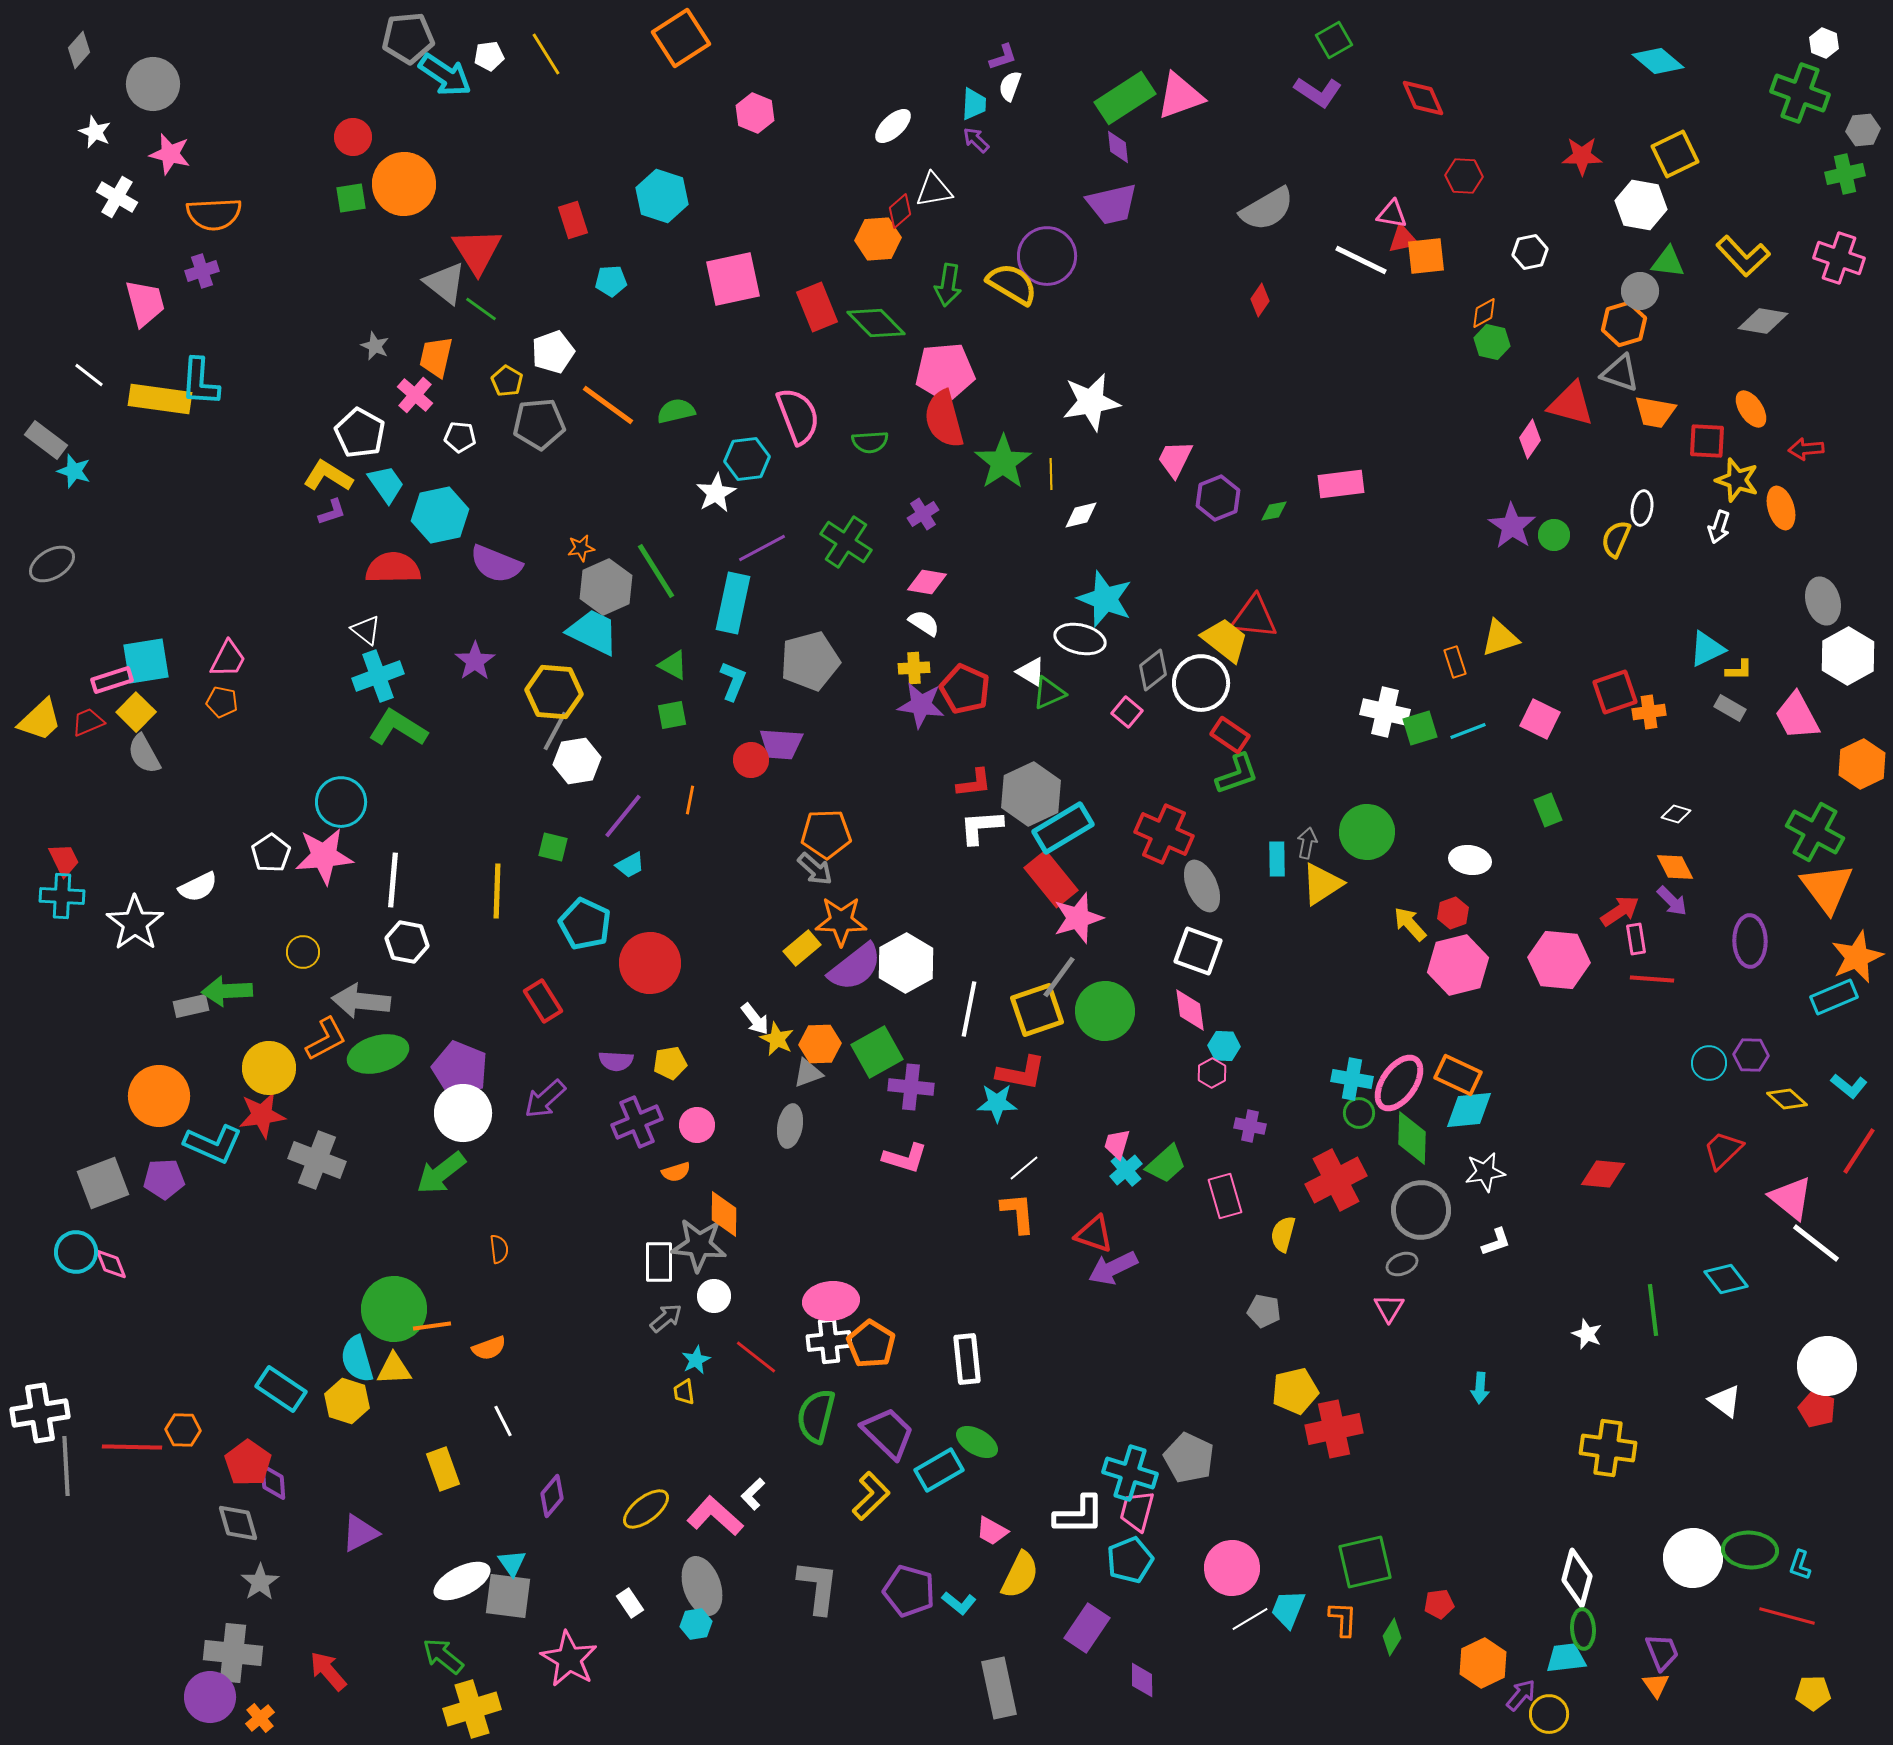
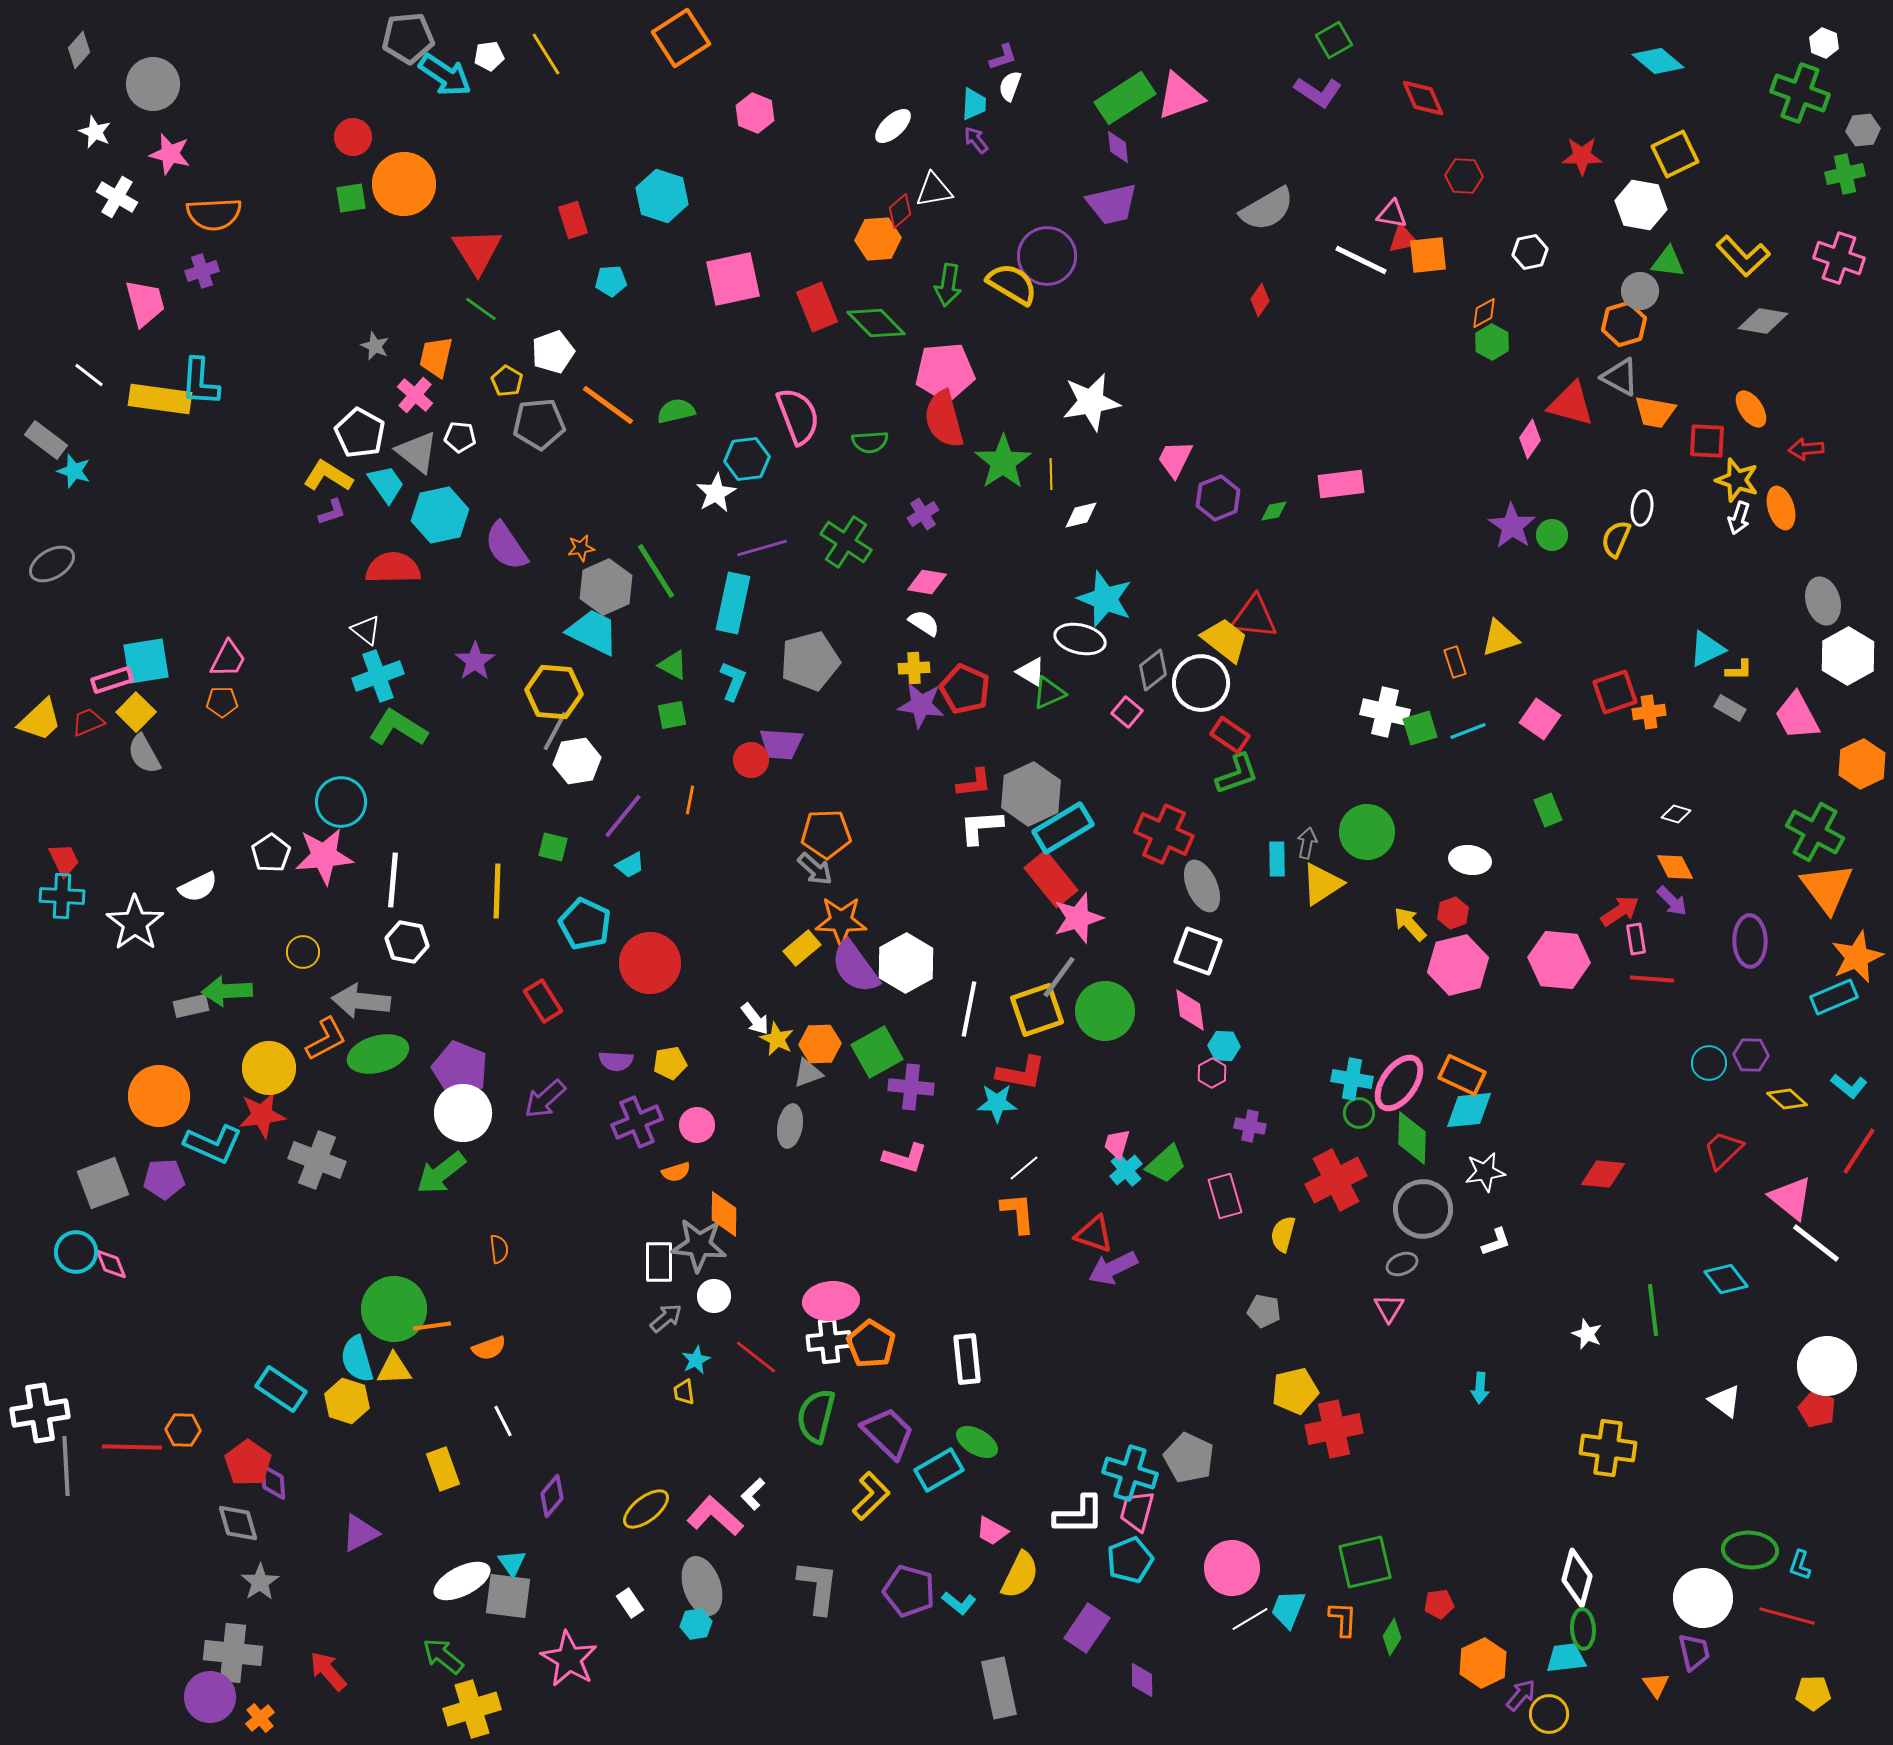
purple arrow at (976, 140): rotated 8 degrees clockwise
orange square at (1426, 256): moved 2 px right, 1 px up
gray triangle at (445, 283): moved 28 px left, 169 px down
green hexagon at (1492, 342): rotated 16 degrees clockwise
gray triangle at (1620, 373): moved 4 px down; rotated 9 degrees clockwise
white arrow at (1719, 527): moved 20 px right, 9 px up
green circle at (1554, 535): moved 2 px left
purple line at (762, 548): rotated 12 degrees clockwise
purple semicircle at (496, 564): moved 10 px right, 18 px up; rotated 34 degrees clockwise
orange pentagon at (222, 702): rotated 12 degrees counterclockwise
pink square at (1540, 719): rotated 9 degrees clockwise
purple semicircle at (855, 967): rotated 92 degrees clockwise
orange rectangle at (1458, 1075): moved 4 px right
gray circle at (1421, 1210): moved 2 px right, 1 px up
white circle at (1693, 1558): moved 10 px right, 40 px down
purple trapezoid at (1662, 1652): moved 32 px right; rotated 9 degrees clockwise
